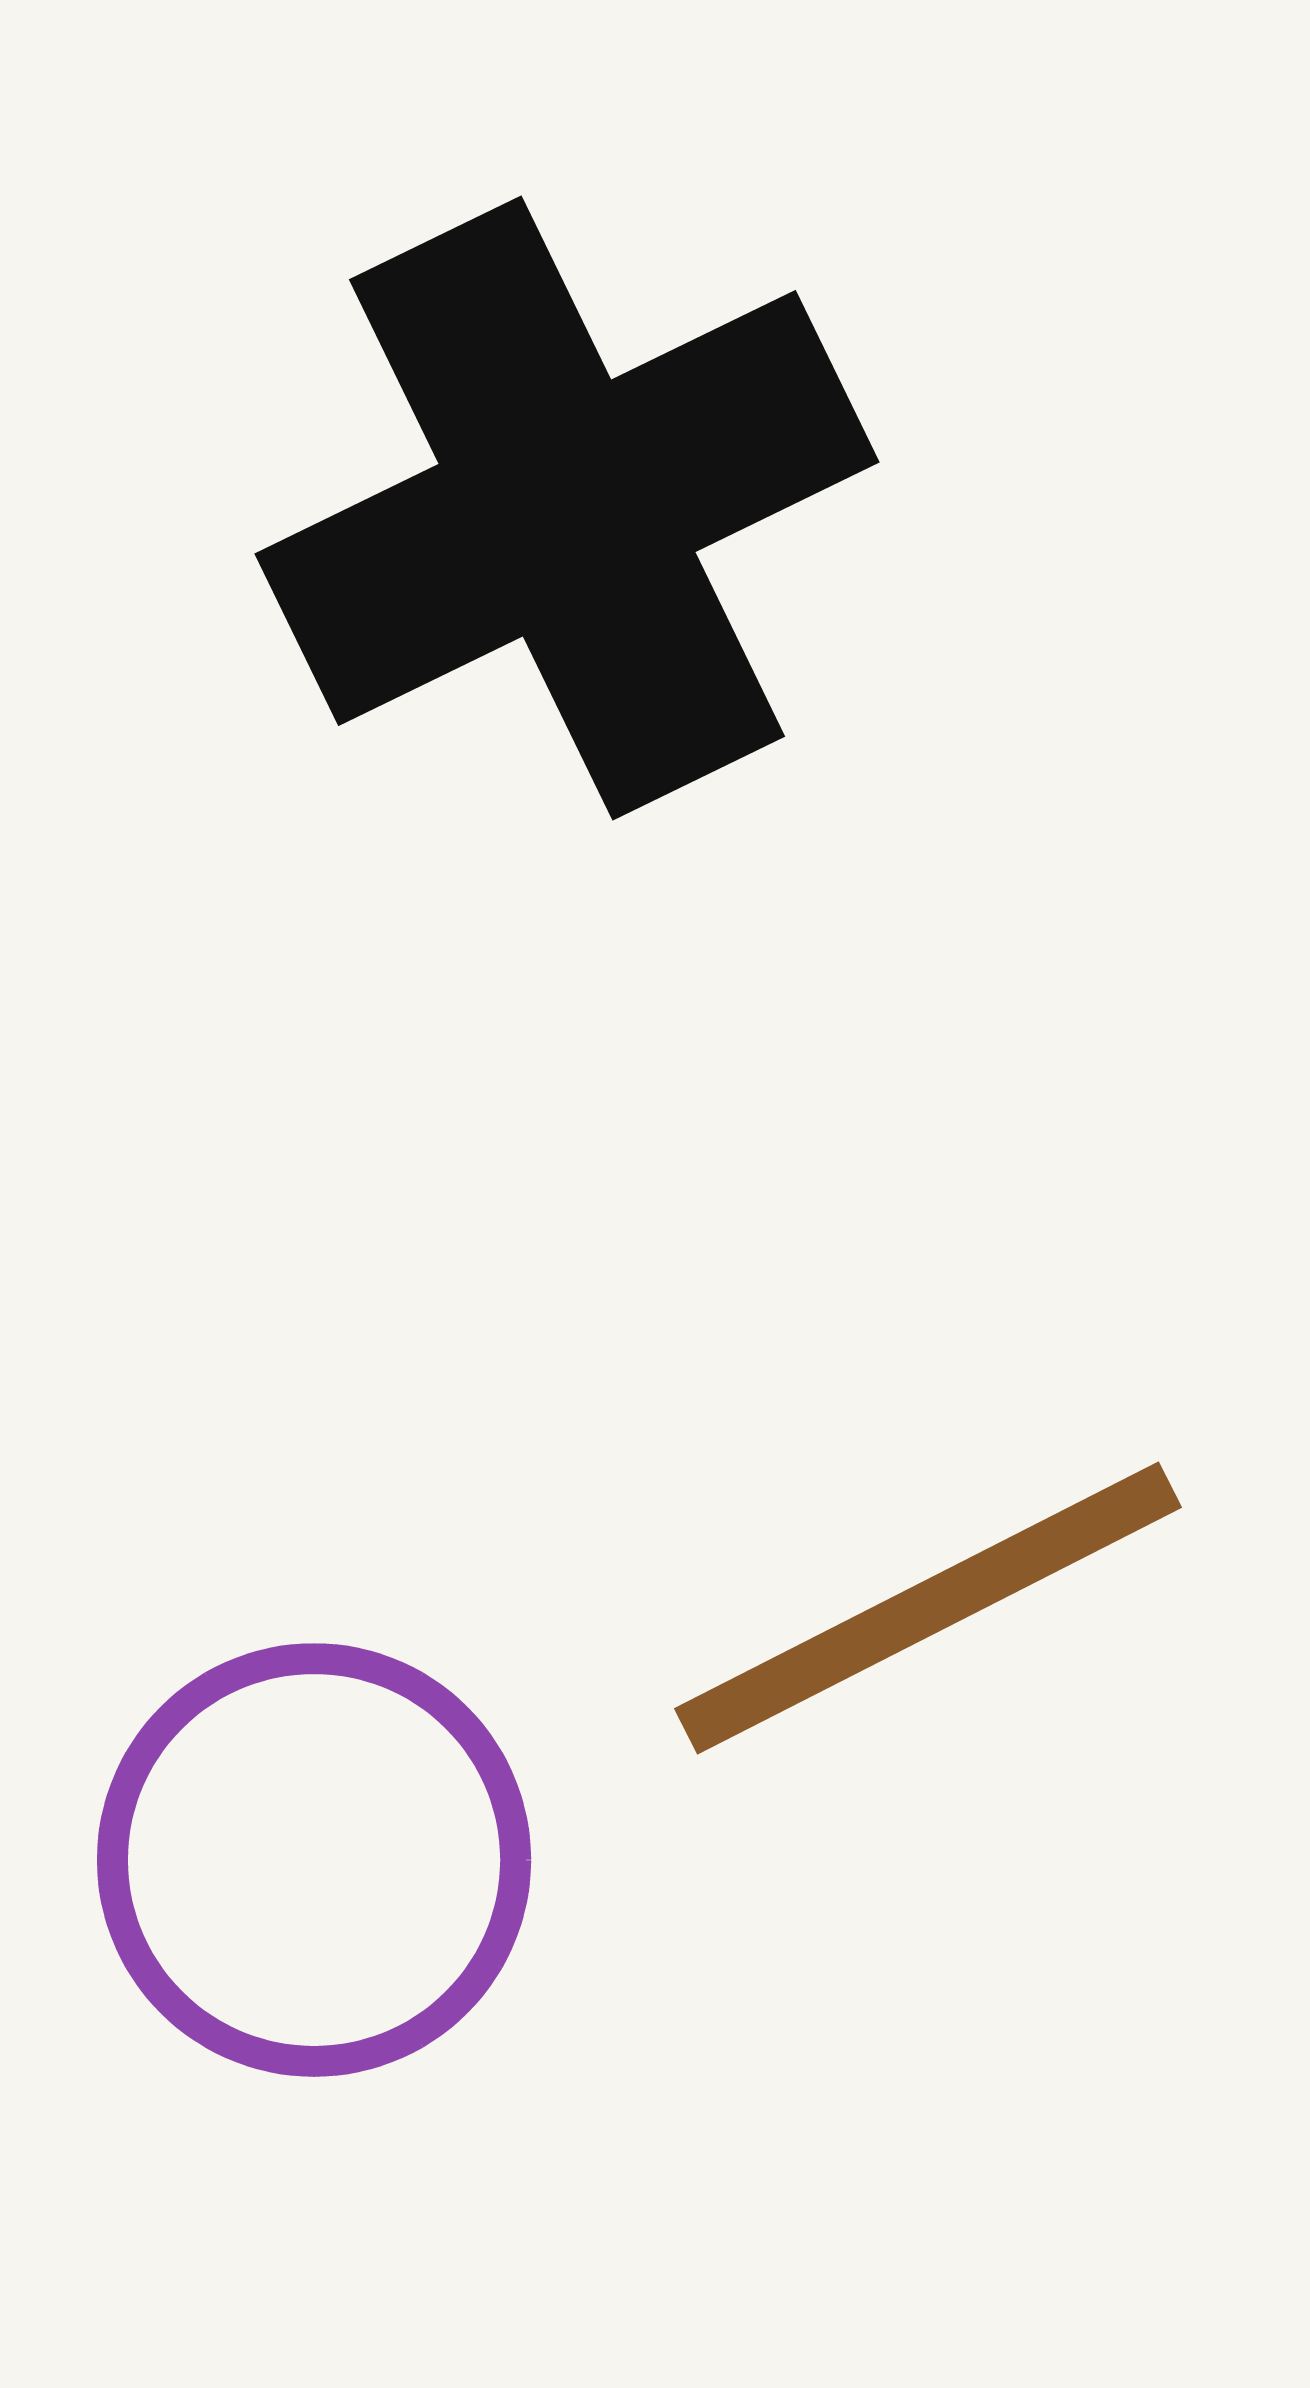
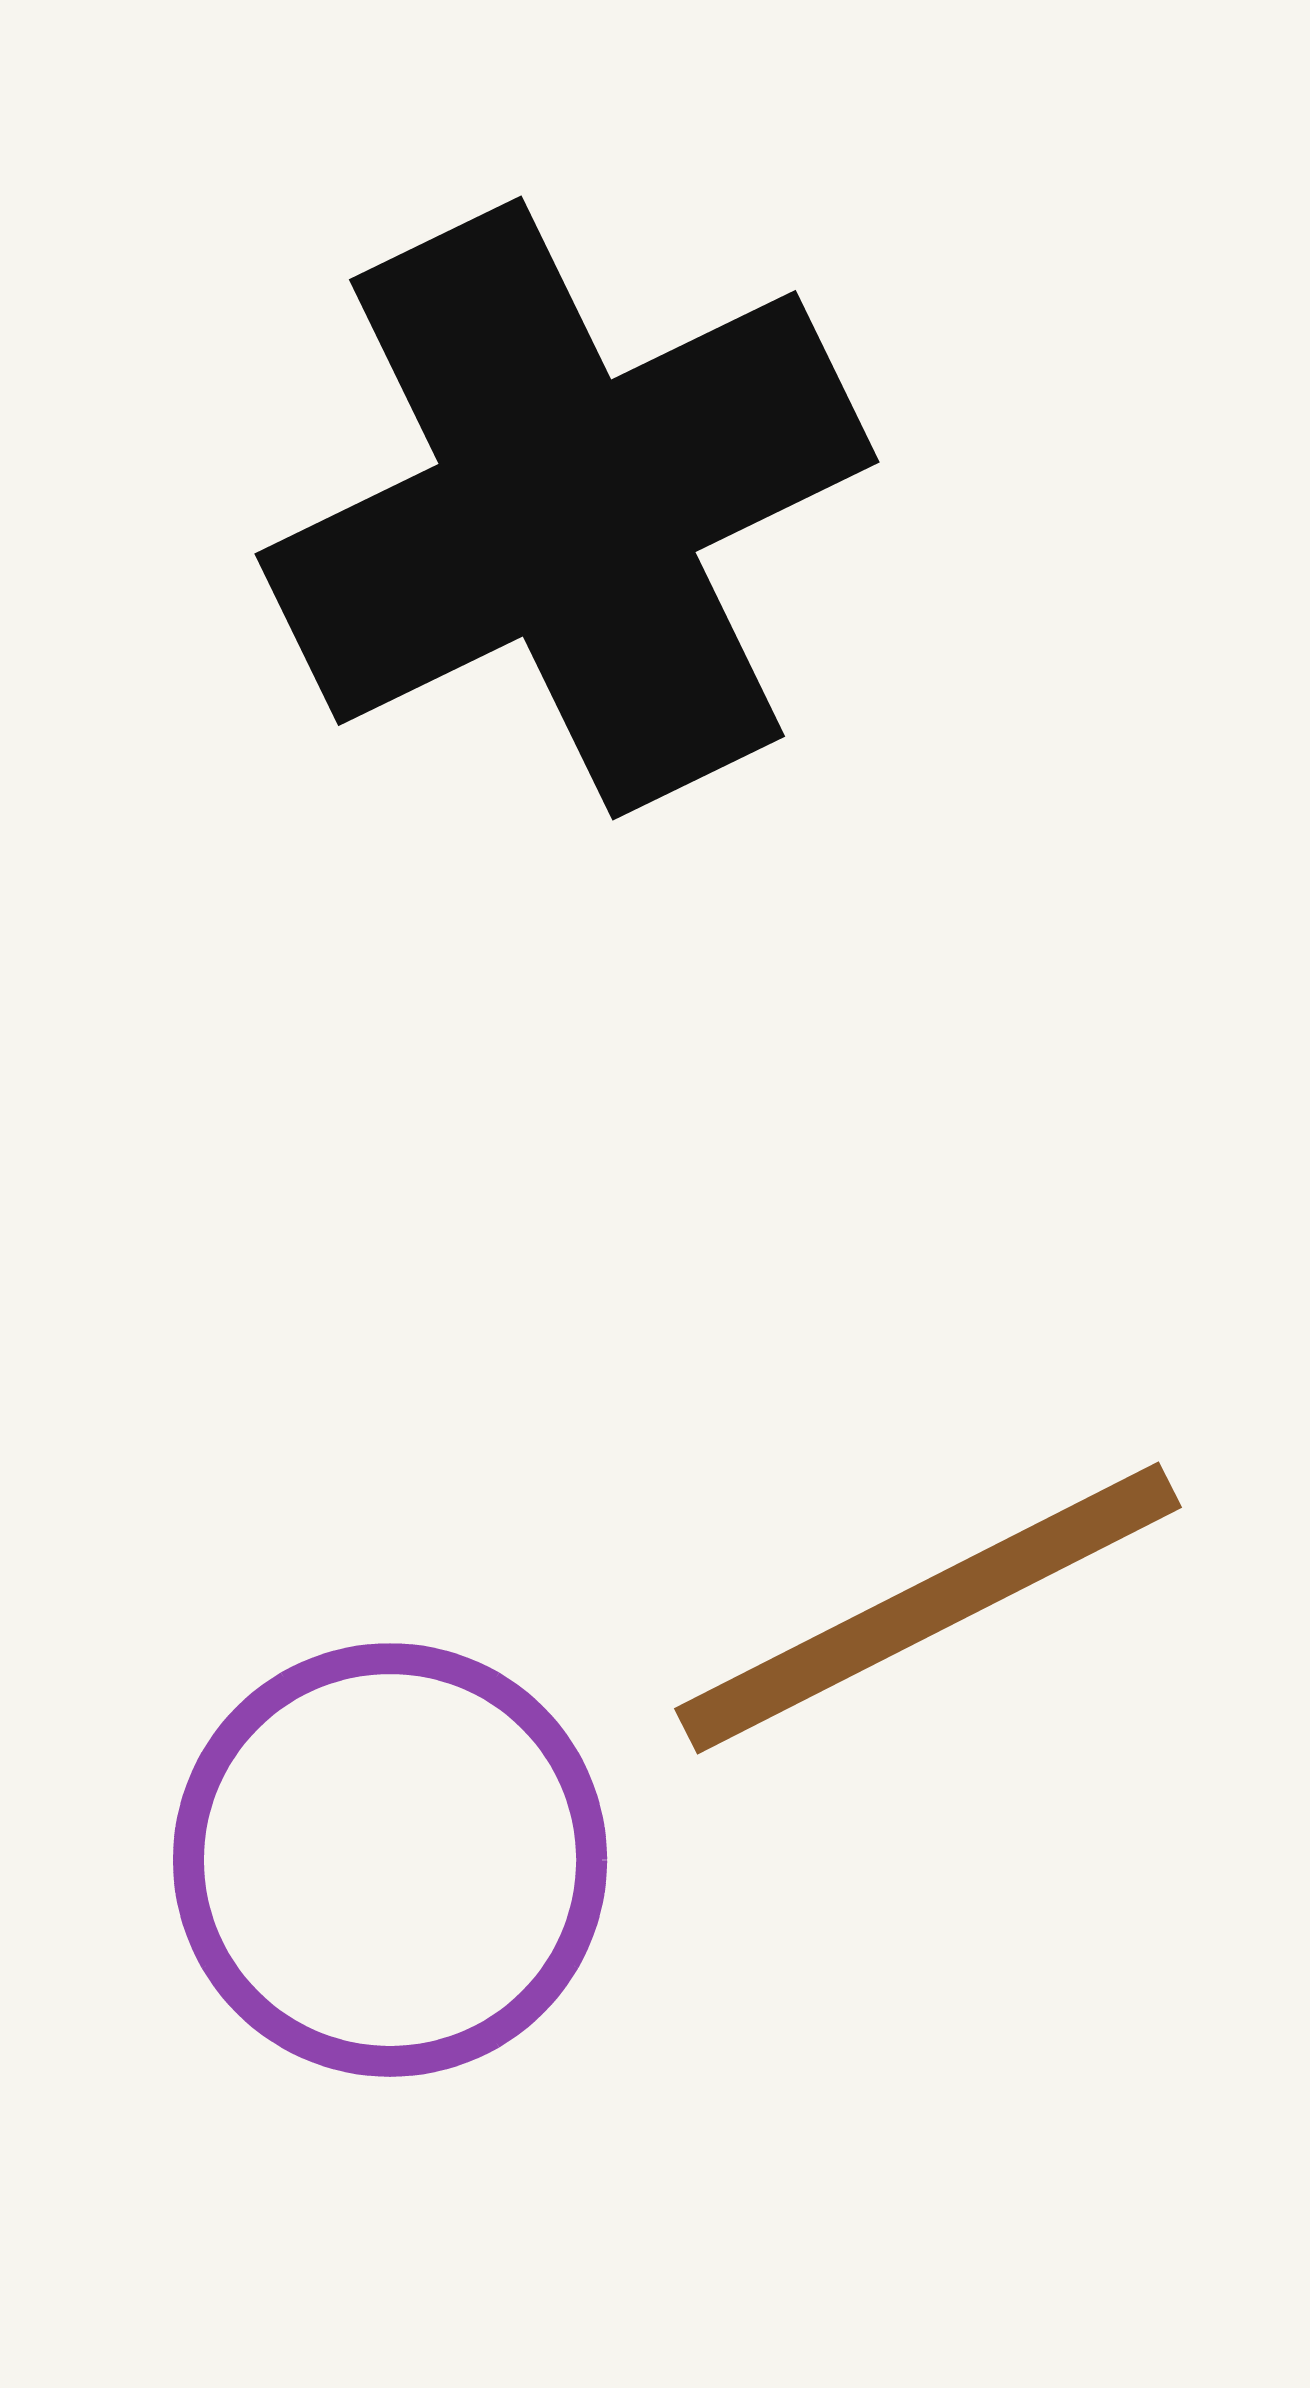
purple circle: moved 76 px right
